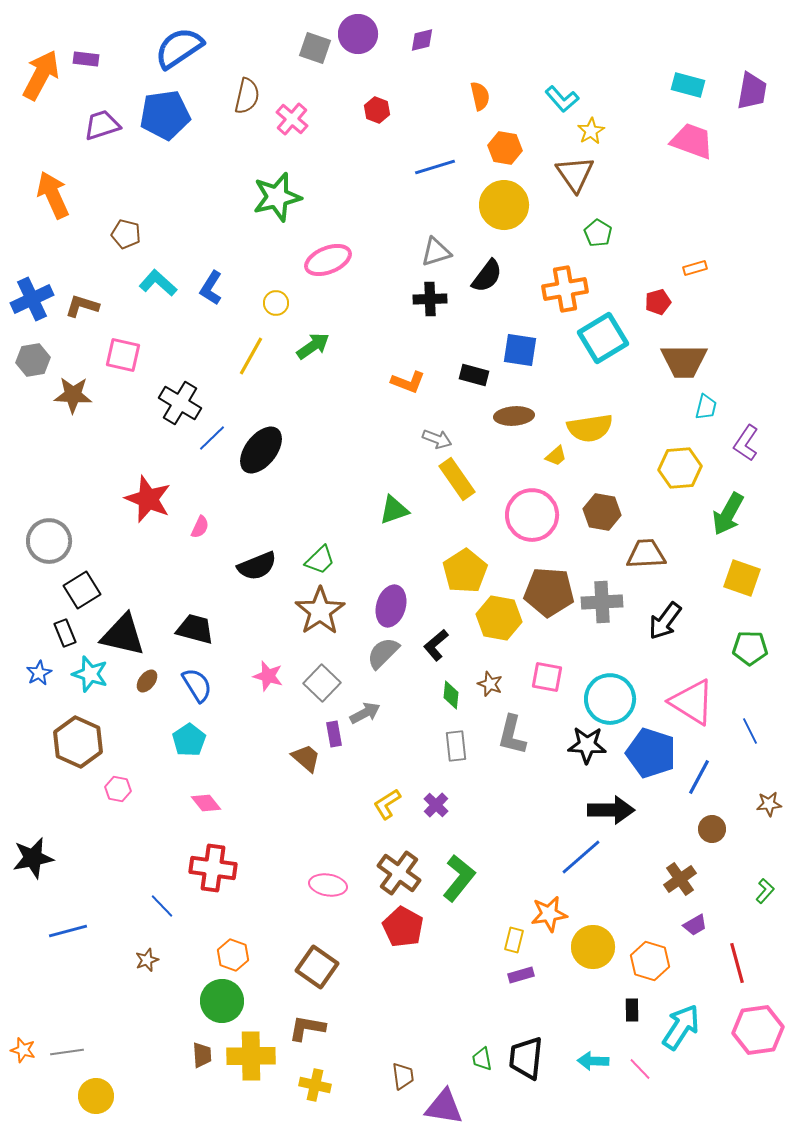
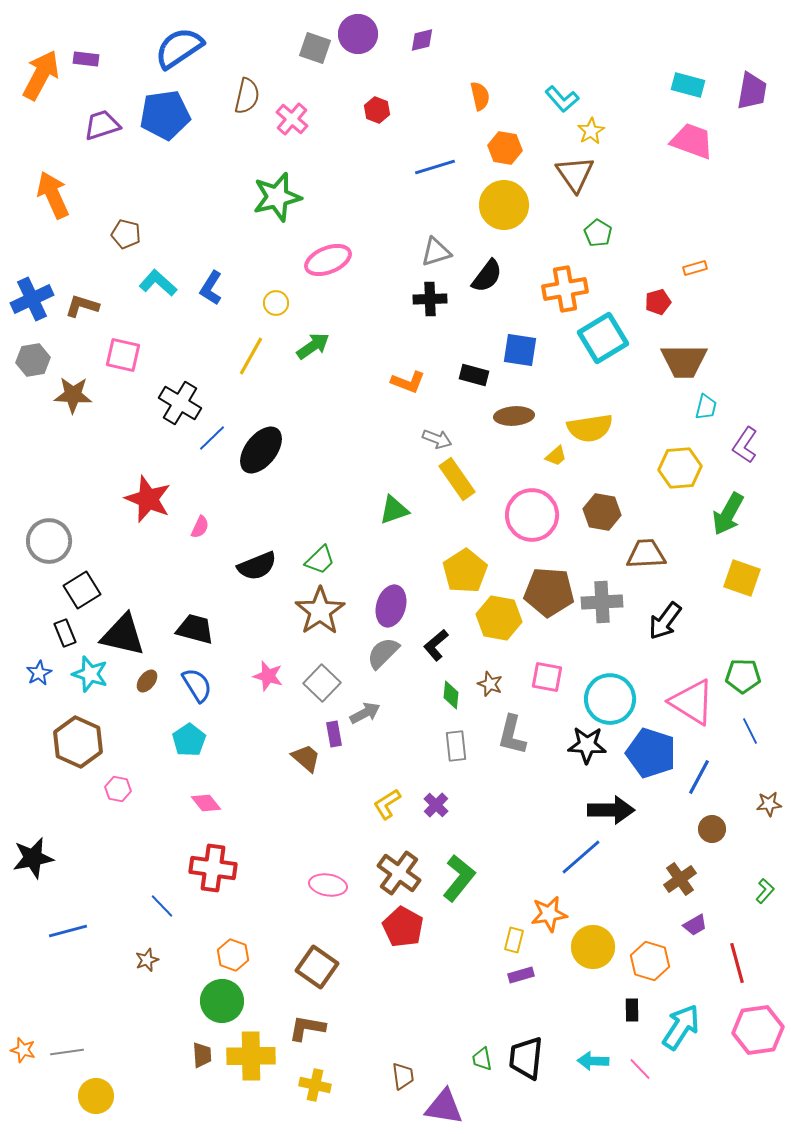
purple L-shape at (746, 443): moved 1 px left, 2 px down
green pentagon at (750, 648): moved 7 px left, 28 px down
